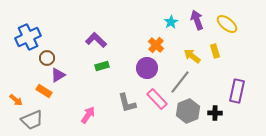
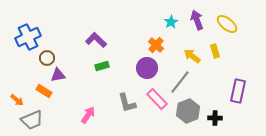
purple triangle: rotated 21 degrees clockwise
purple rectangle: moved 1 px right
orange arrow: moved 1 px right
black cross: moved 5 px down
